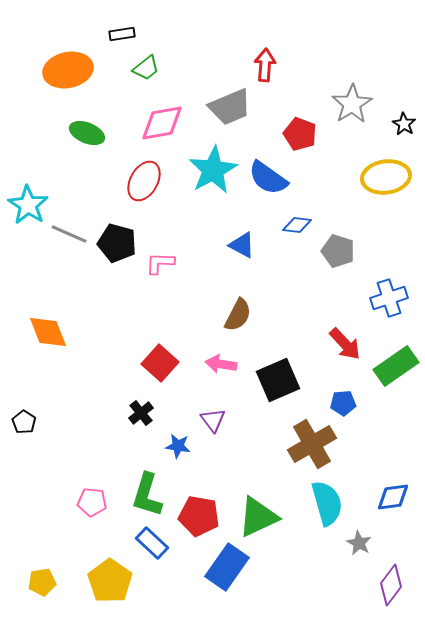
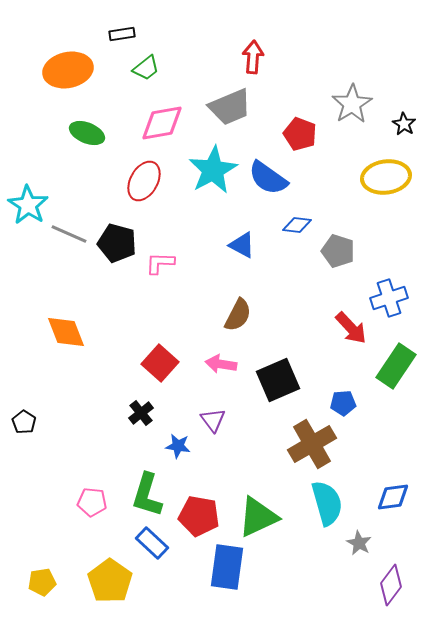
red arrow at (265, 65): moved 12 px left, 8 px up
orange diamond at (48, 332): moved 18 px right
red arrow at (345, 344): moved 6 px right, 16 px up
green rectangle at (396, 366): rotated 21 degrees counterclockwise
blue rectangle at (227, 567): rotated 27 degrees counterclockwise
